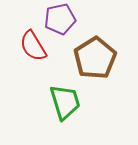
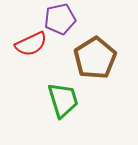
red semicircle: moved 2 px left, 2 px up; rotated 84 degrees counterclockwise
green trapezoid: moved 2 px left, 2 px up
